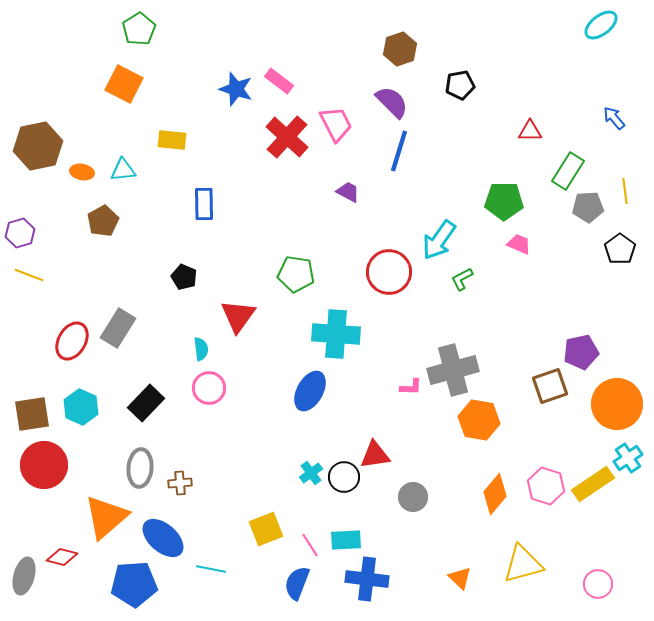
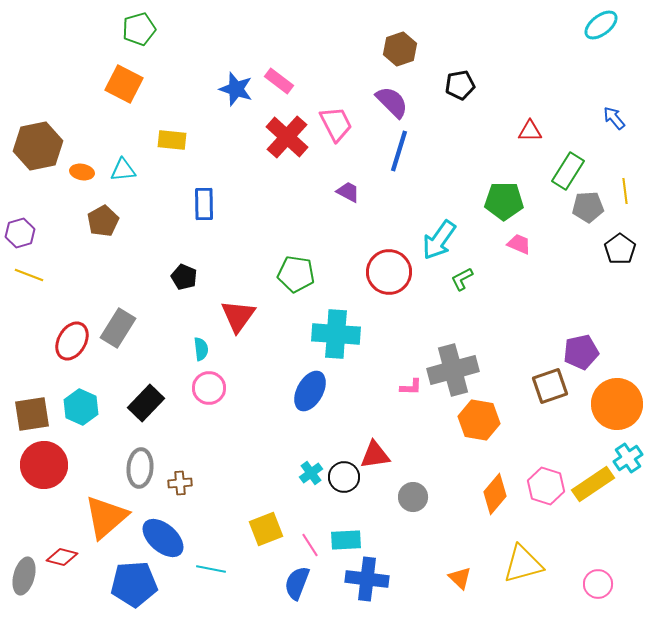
green pentagon at (139, 29): rotated 16 degrees clockwise
